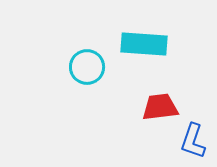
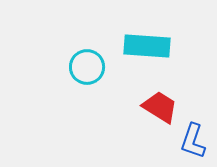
cyan rectangle: moved 3 px right, 2 px down
red trapezoid: rotated 39 degrees clockwise
